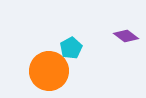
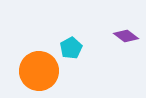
orange circle: moved 10 px left
